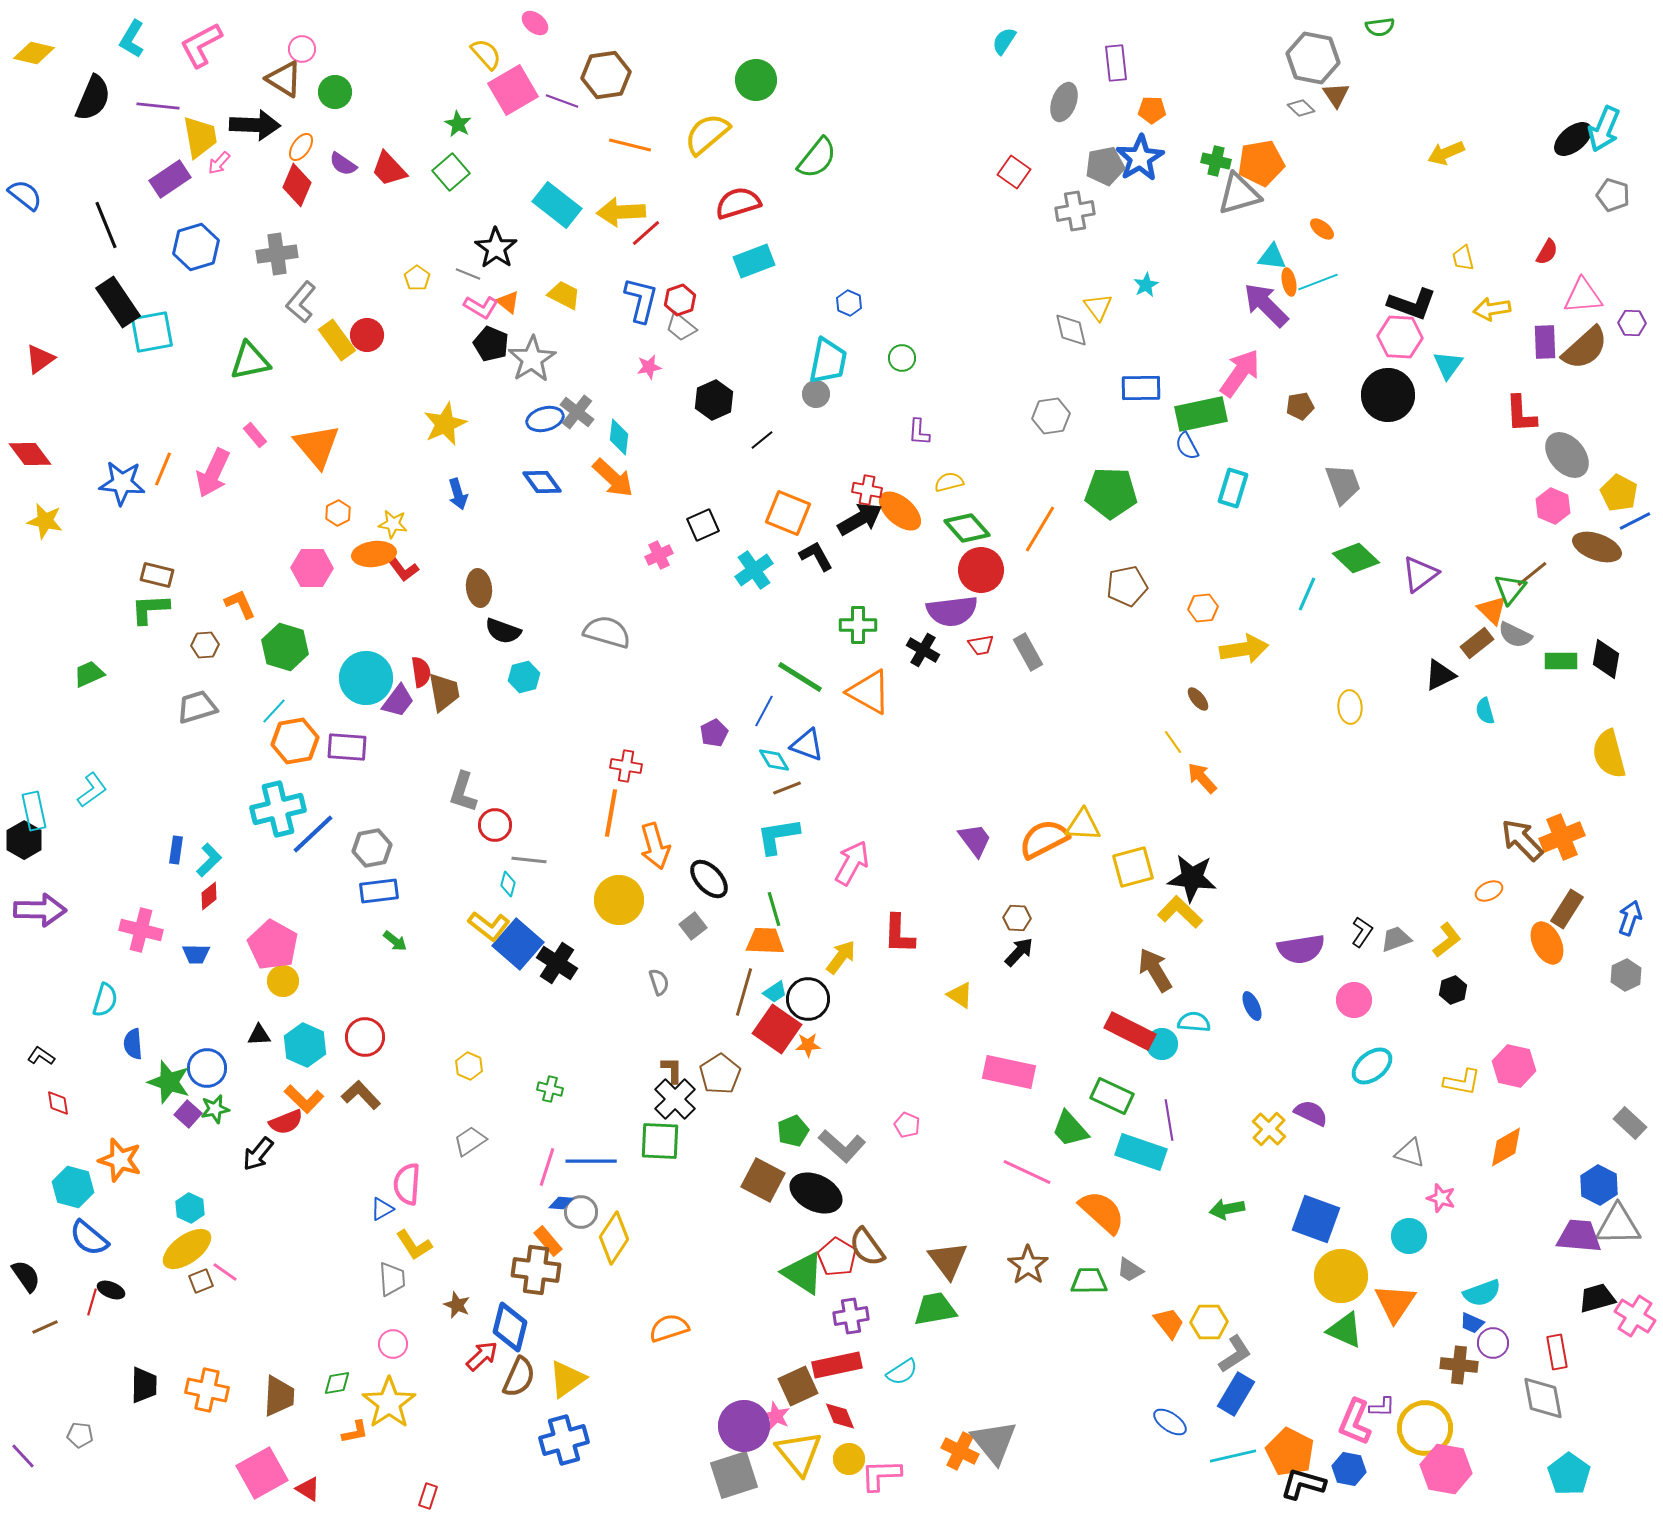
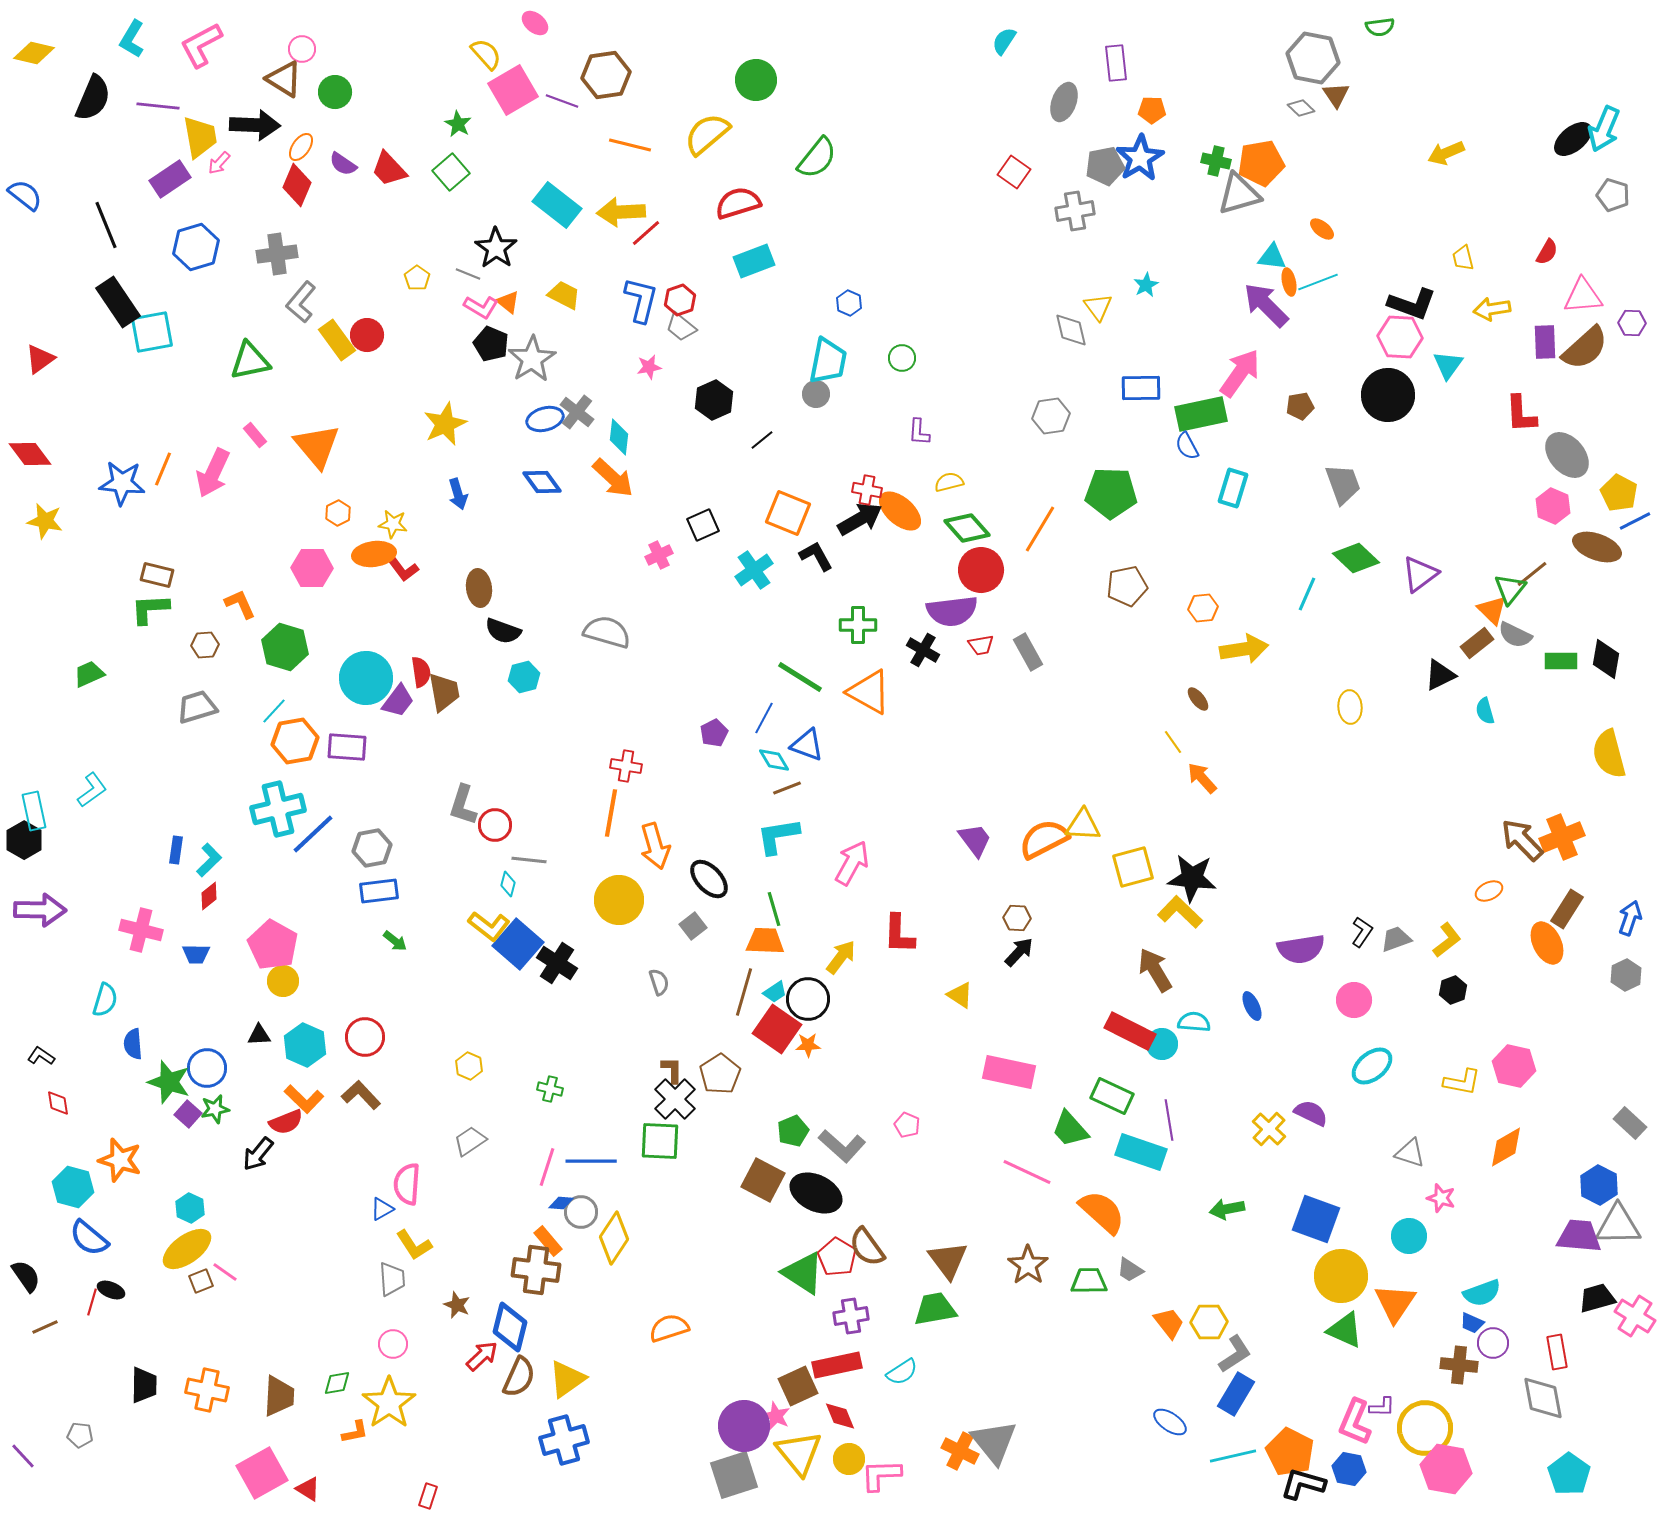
blue line at (764, 711): moved 7 px down
gray L-shape at (463, 792): moved 13 px down
